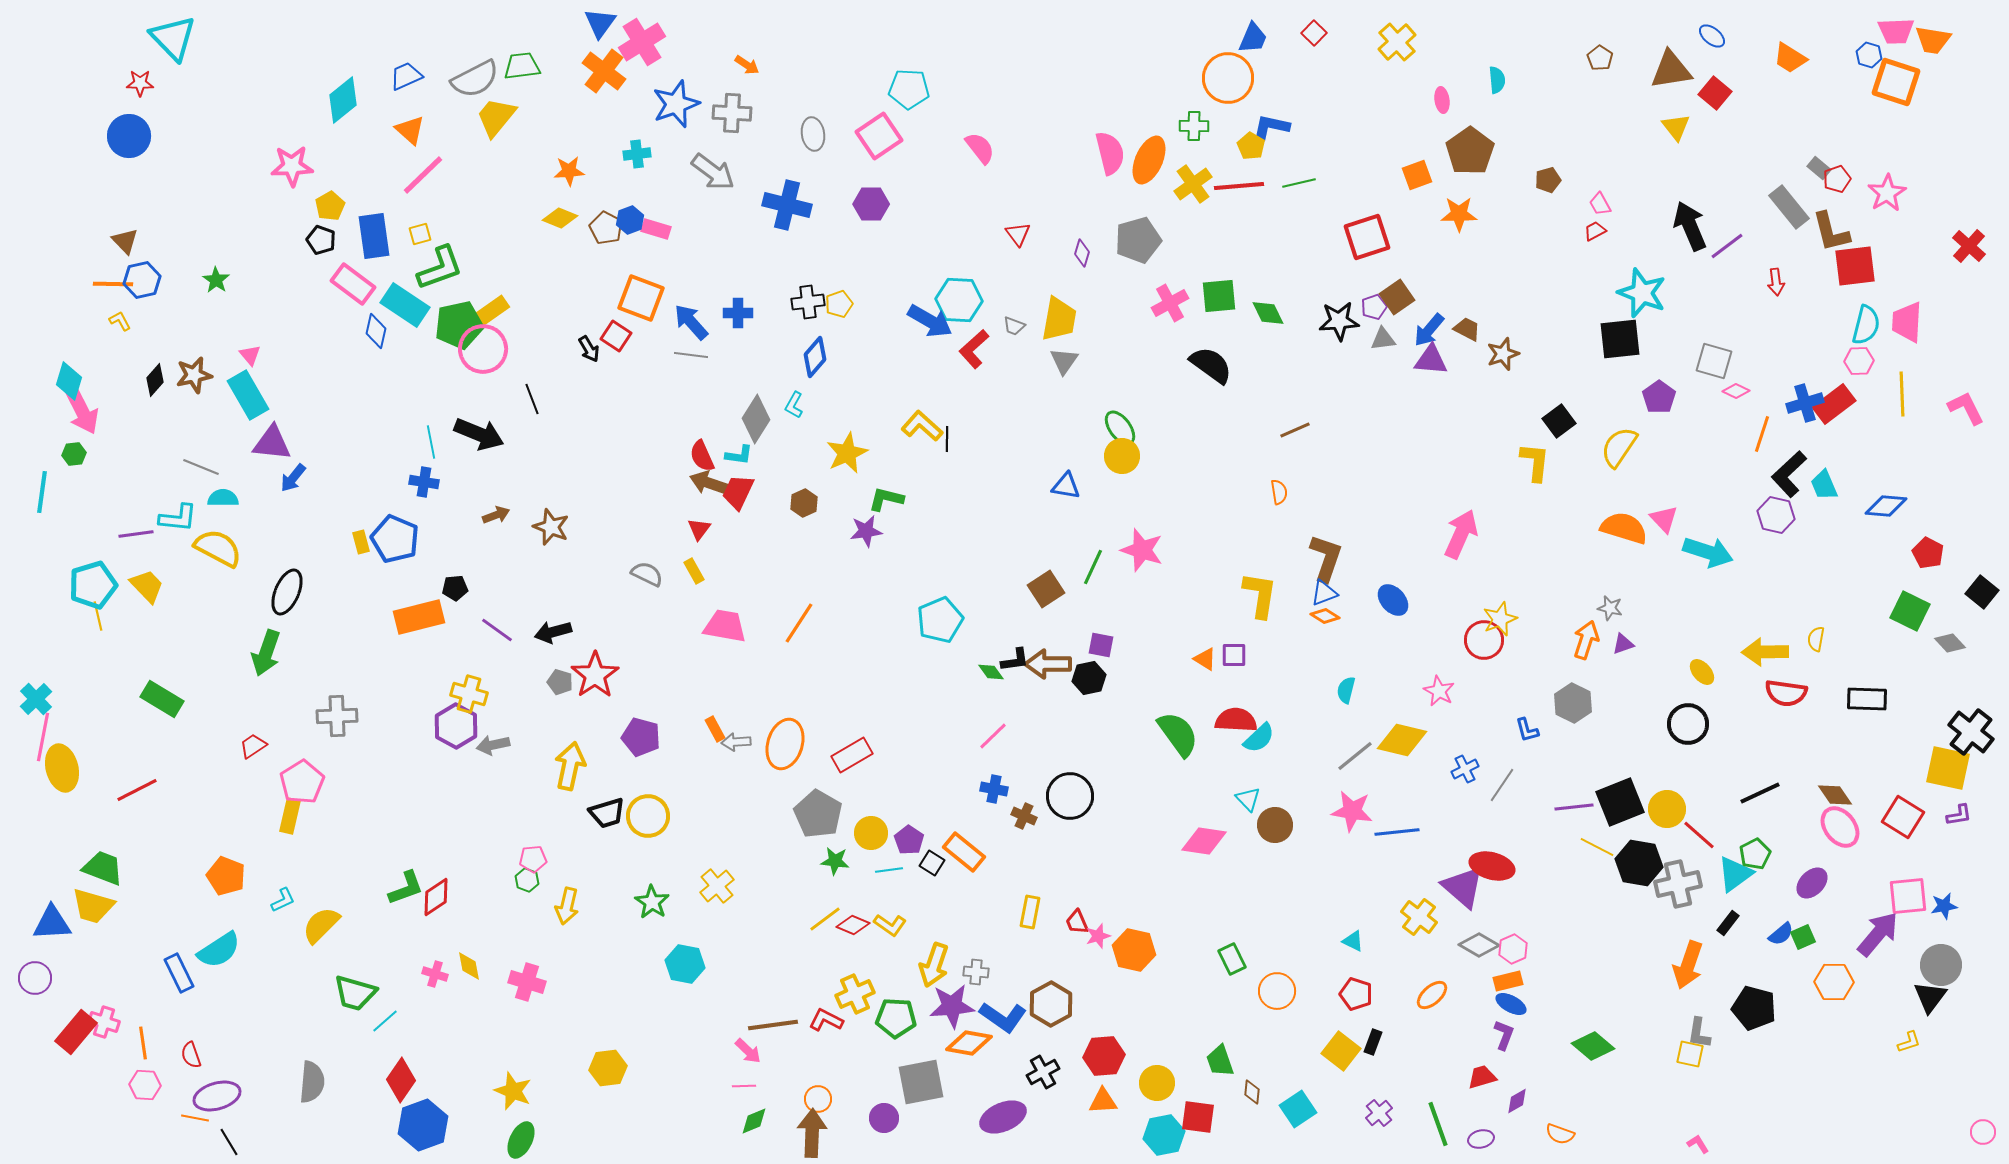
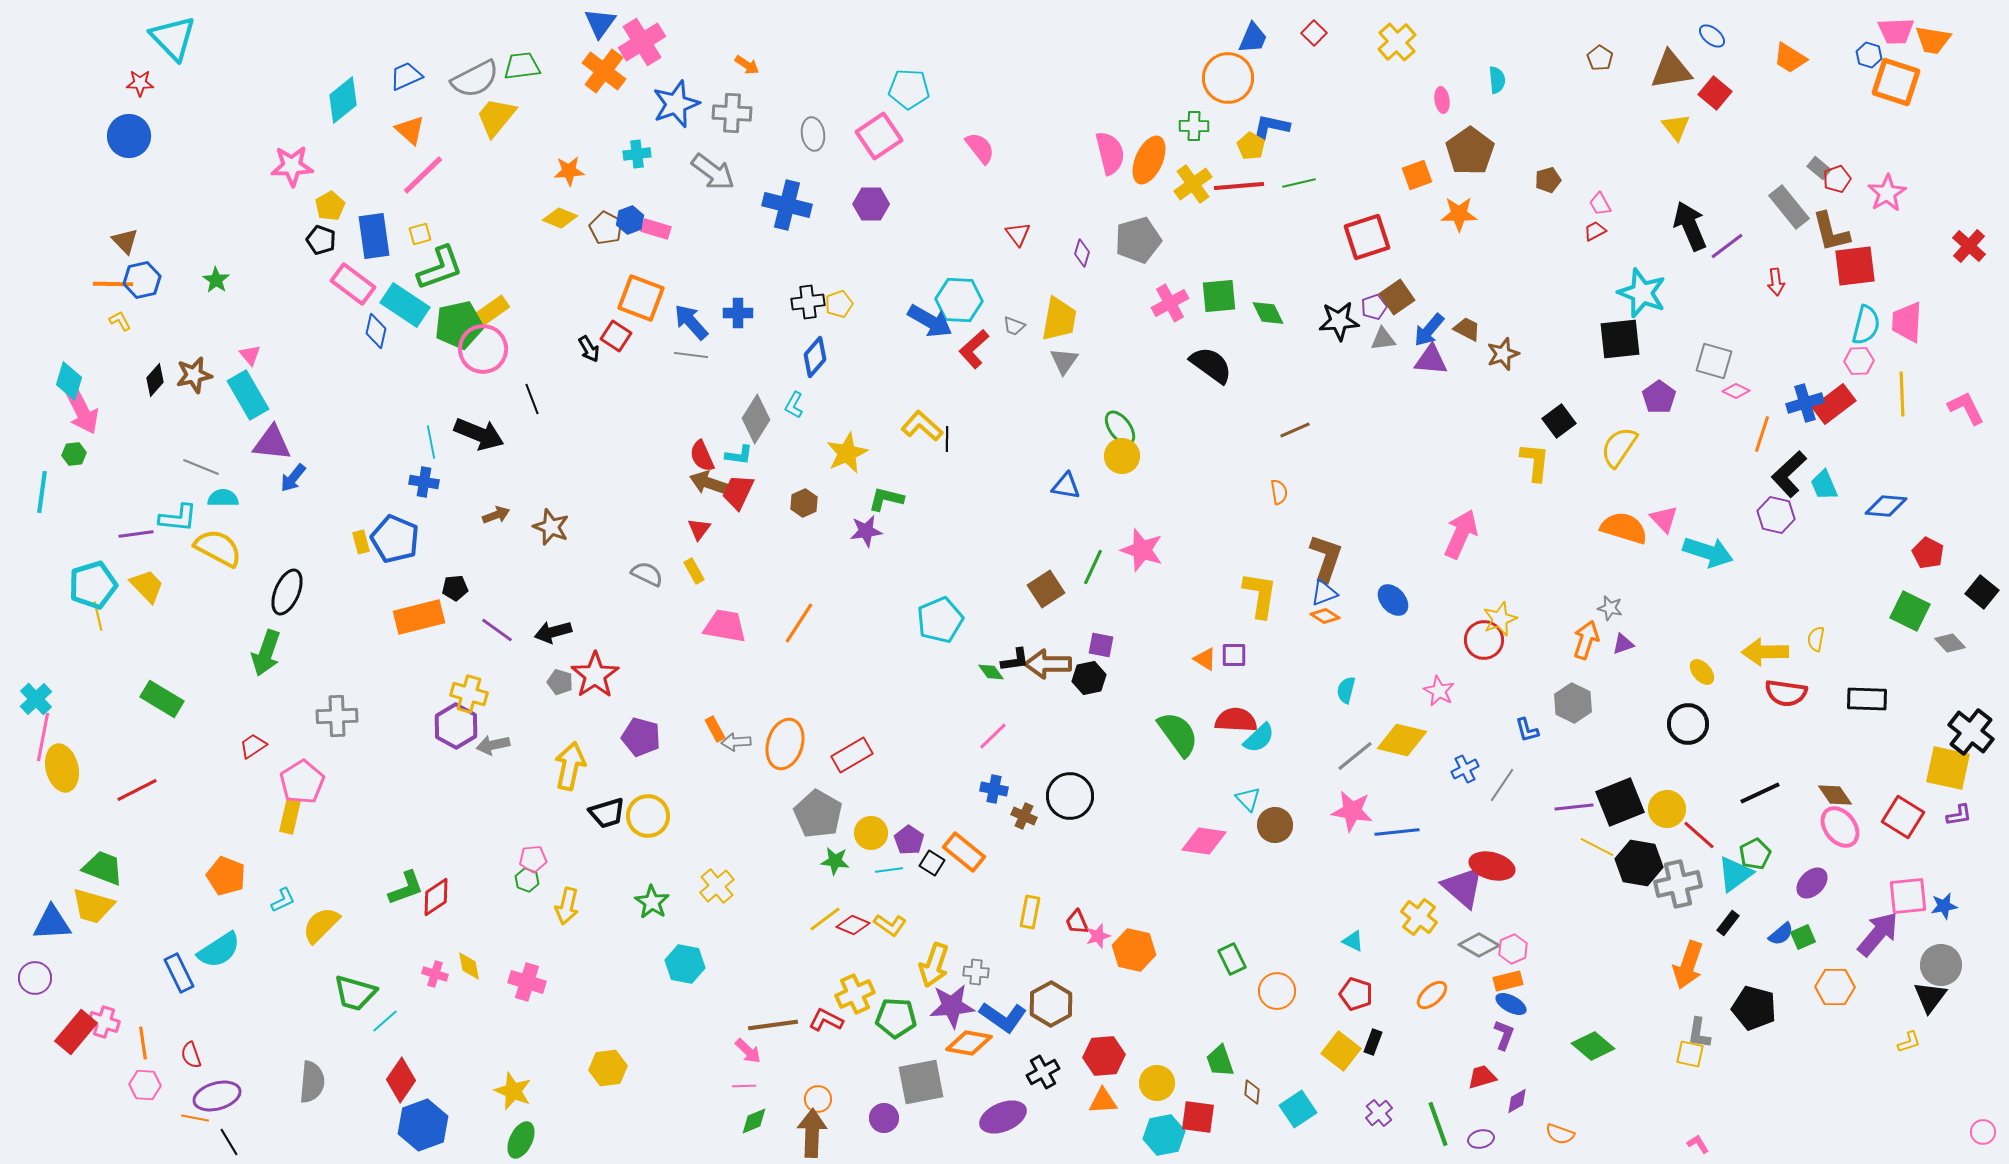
orange hexagon at (1834, 982): moved 1 px right, 5 px down
